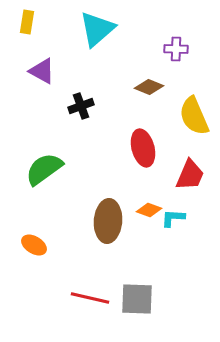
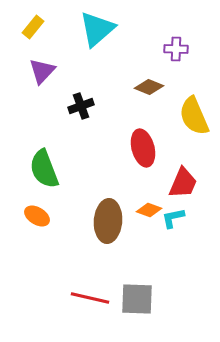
yellow rectangle: moved 6 px right, 5 px down; rotated 30 degrees clockwise
purple triangle: rotated 44 degrees clockwise
green semicircle: rotated 75 degrees counterclockwise
red trapezoid: moved 7 px left, 8 px down
cyan L-shape: rotated 15 degrees counterclockwise
orange ellipse: moved 3 px right, 29 px up
